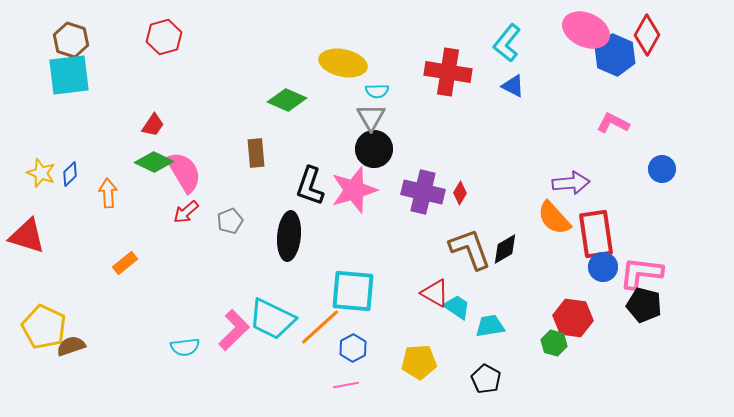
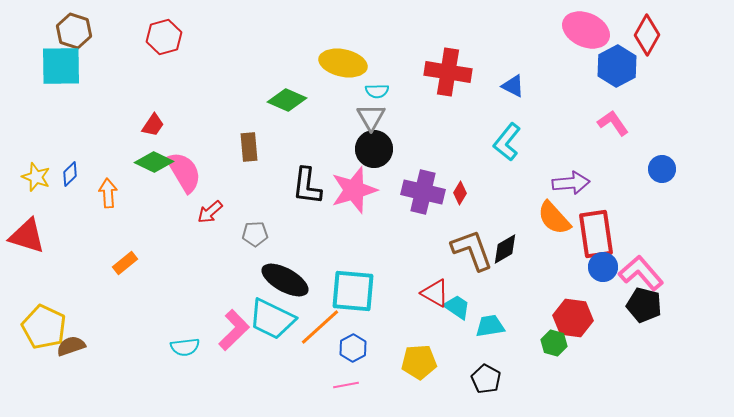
brown hexagon at (71, 40): moved 3 px right, 9 px up
cyan L-shape at (507, 43): moved 99 px down
blue hexagon at (615, 55): moved 2 px right, 11 px down; rotated 9 degrees clockwise
cyan square at (69, 75): moved 8 px left, 9 px up; rotated 6 degrees clockwise
pink L-shape at (613, 123): rotated 28 degrees clockwise
brown rectangle at (256, 153): moved 7 px left, 6 px up
yellow star at (41, 173): moved 5 px left, 4 px down
black L-shape at (310, 186): moved 3 px left; rotated 12 degrees counterclockwise
red arrow at (186, 212): moved 24 px right
gray pentagon at (230, 221): moved 25 px right, 13 px down; rotated 20 degrees clockwise
black ellipse at (289, 236): moved 4 px left, 44 px down; rotated 66 degrees counterclockwise
brown L-shape at (470, 249): moved 2 px right, 1 px down
pink L-shape at (641, 273): rotated 42 degrees clockwise
